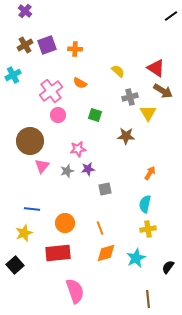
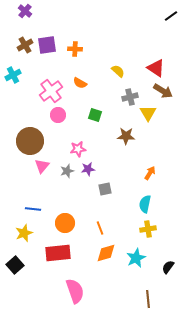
purple square: rotated 12 degrees clockwise
blue line: moved 1 px right
